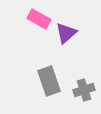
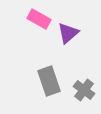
purple triangle: moved 2 px right
gray cross: rotated 35 degrees counterclockwise
